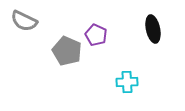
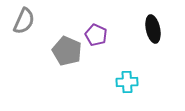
gray semicircle: rotated 92 degrees counterclockwise
